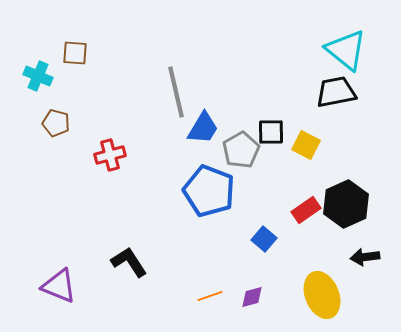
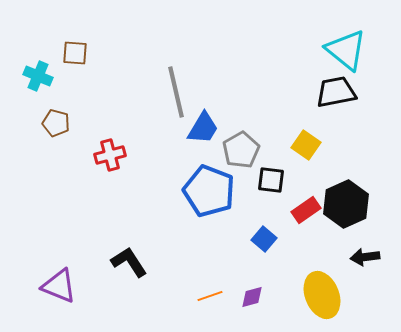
black square: moved 48 px down; rotated 8 degrees clockwise
yellow square: rotated 8 degrees clockwise
